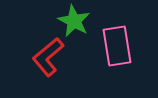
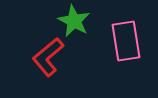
pink rectangle: moved 9 px right, 5 px up
